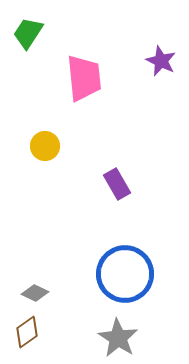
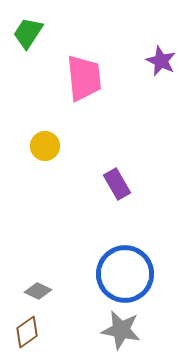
gray diamond: moved 3 px right, 2 px up
gray star: moved 3 px right, 8 px up; rotated 21 degrees counterclockwise
